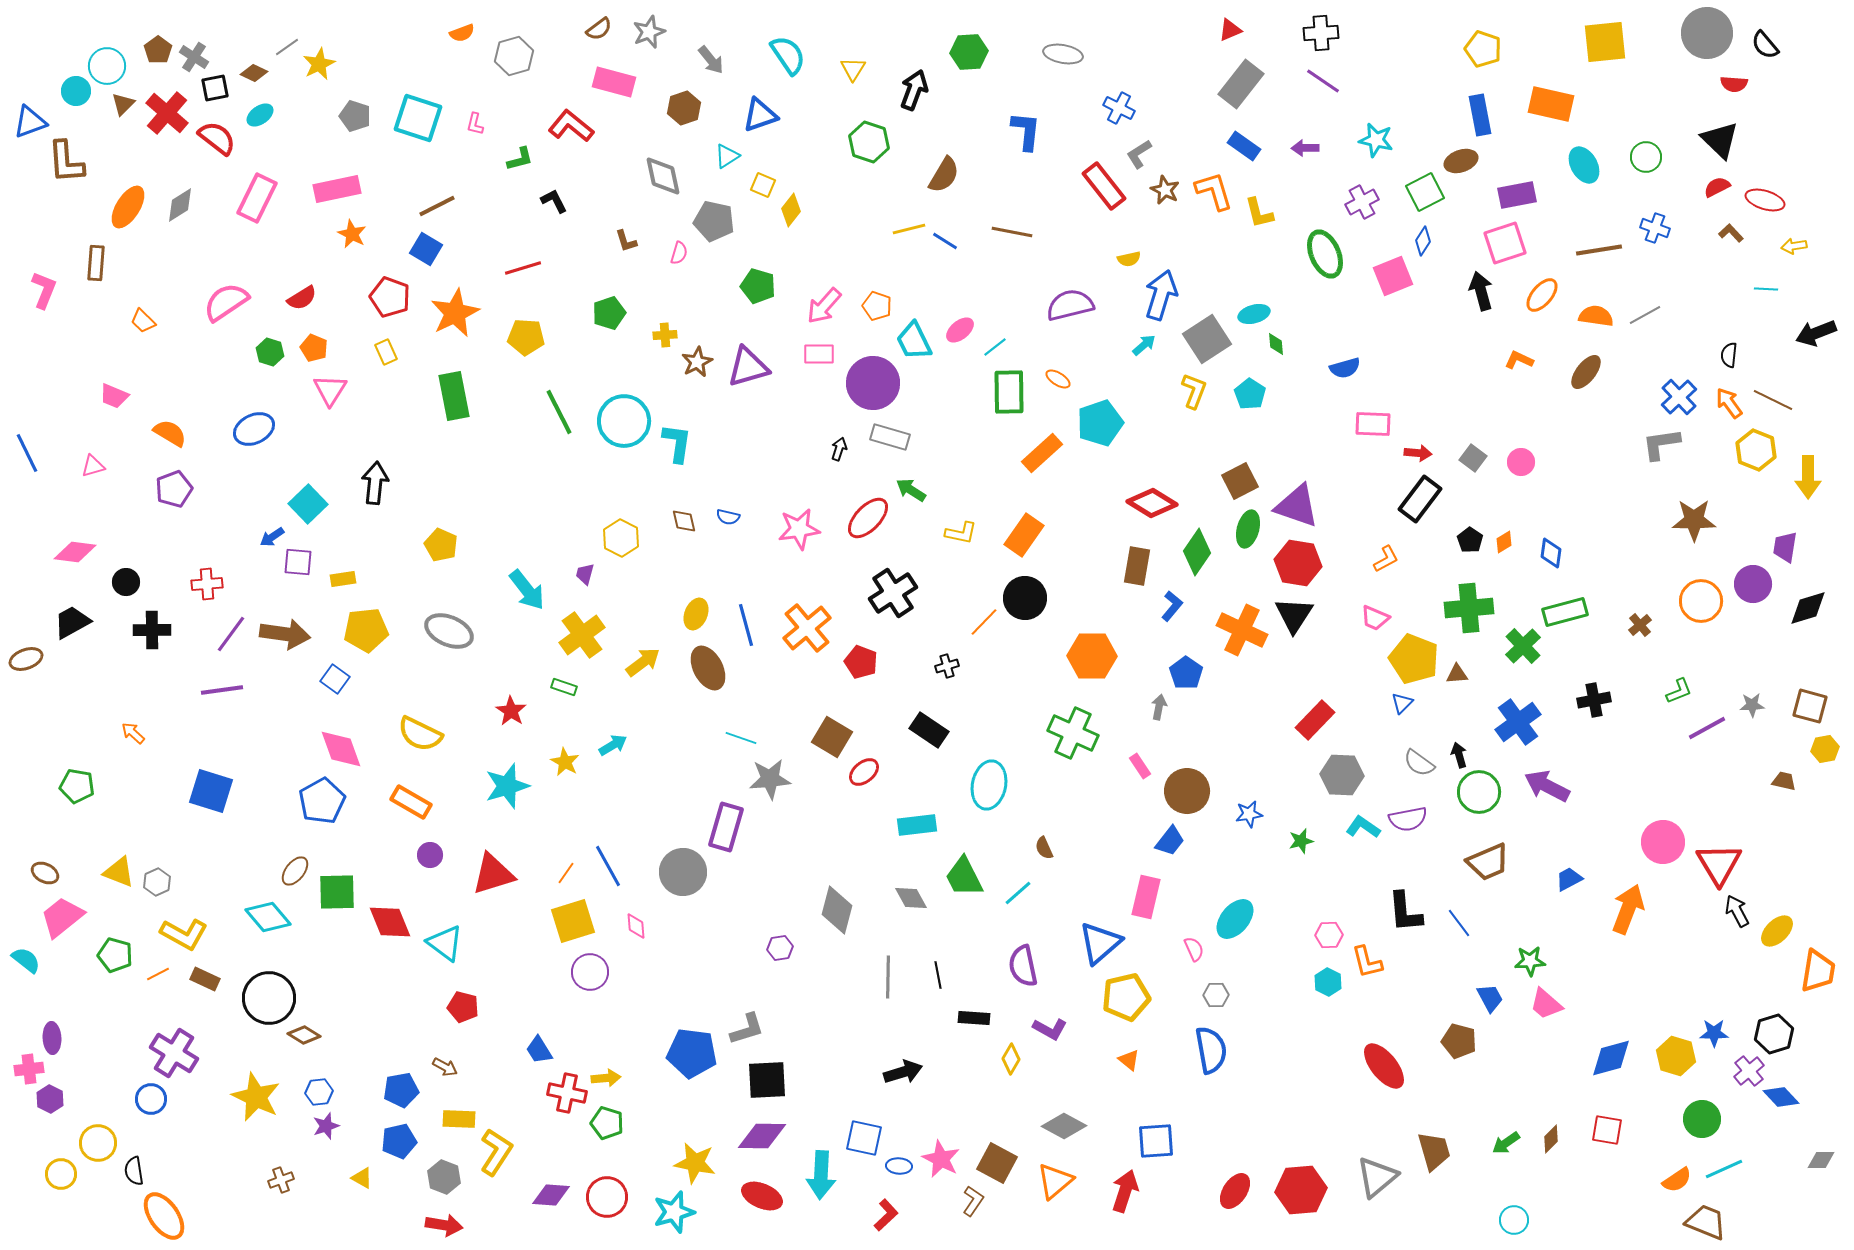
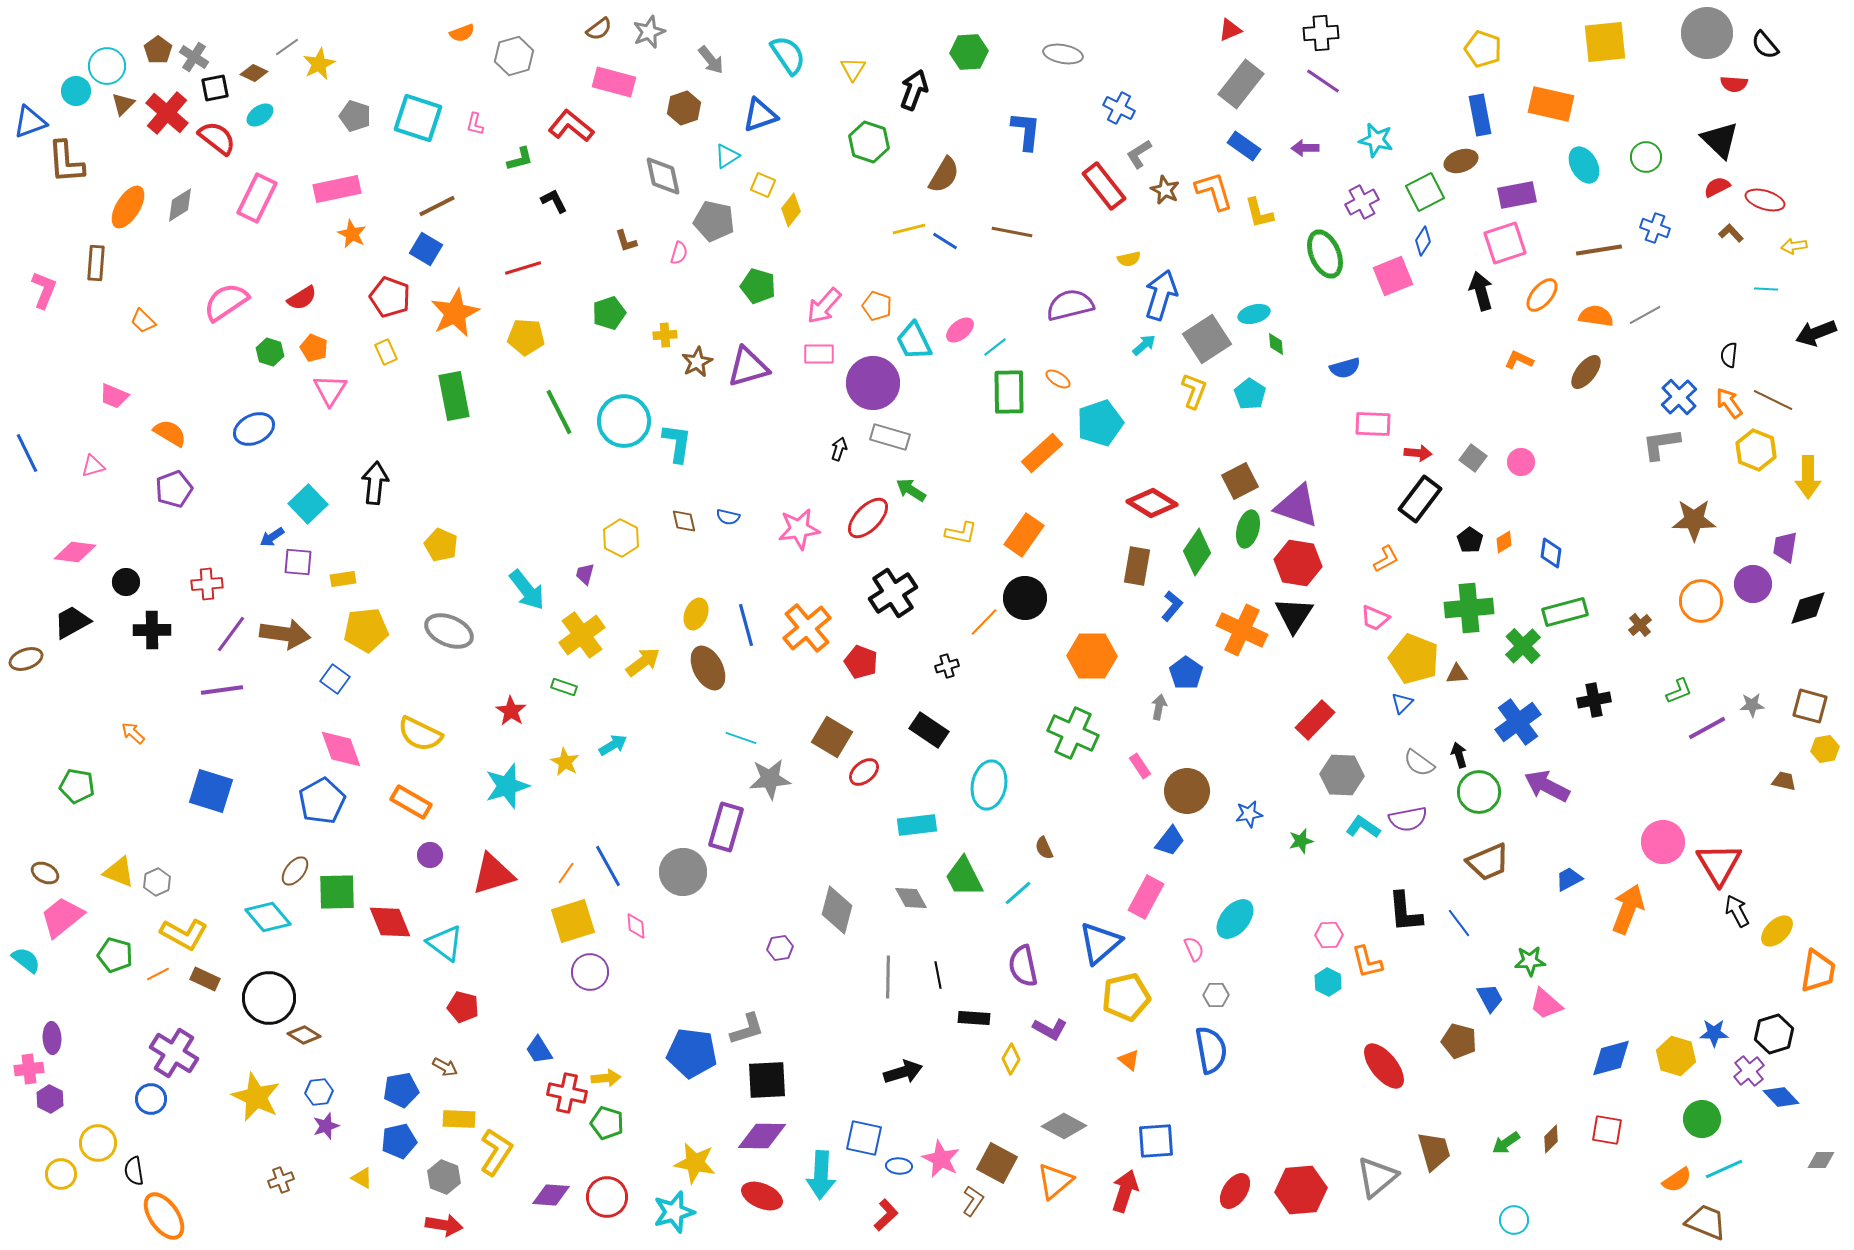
pink rectangle at (1146, 897): rotated 15 degrees clockwise
